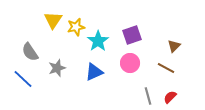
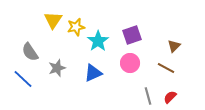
blue triangle: moved 1 px left, 1 px down
